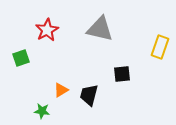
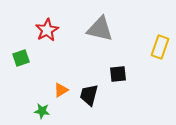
black square: moved 4 px left
